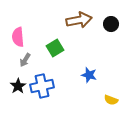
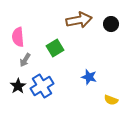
blue star: moved 2 px down
blue cross: rotated 20 degrees counterclockwise
